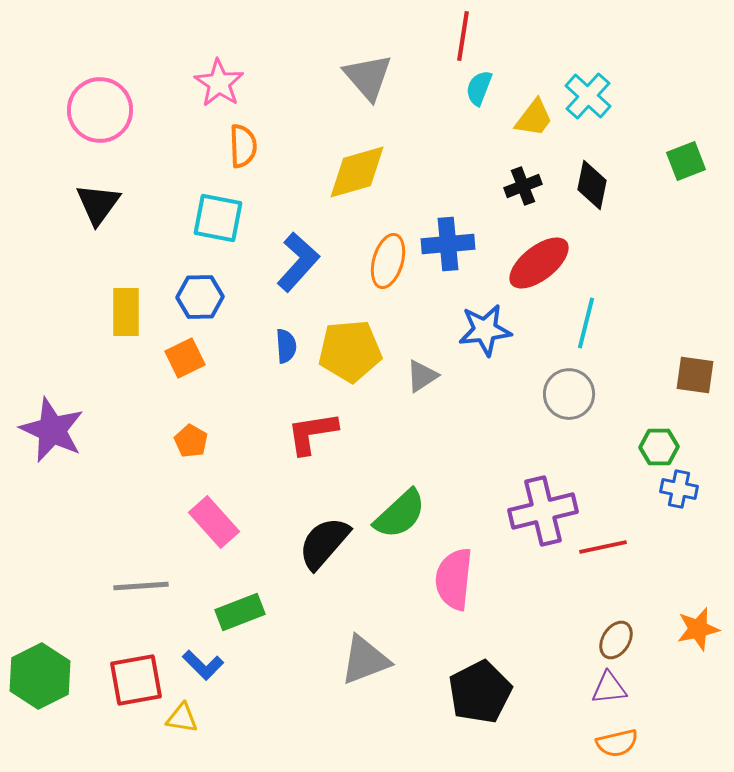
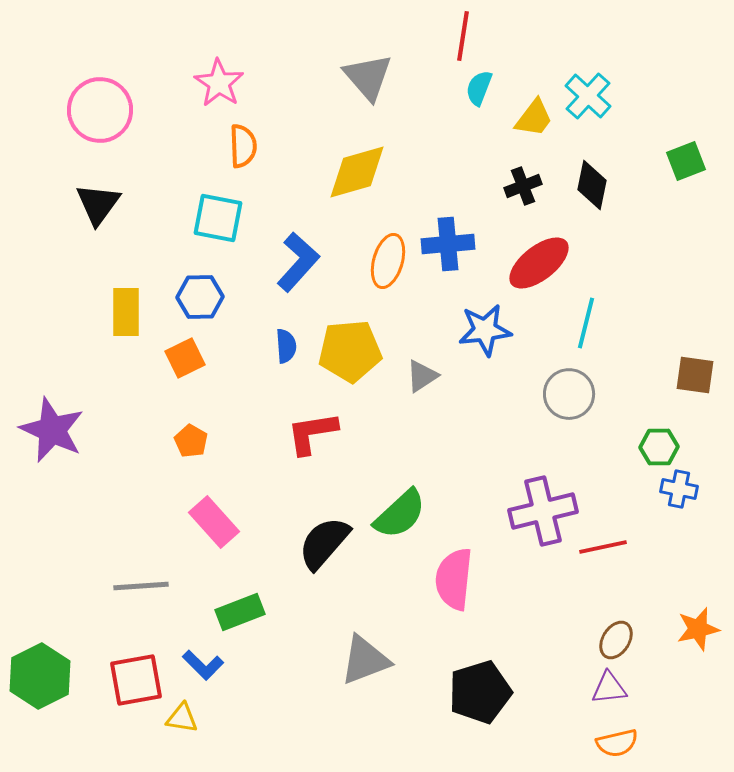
black pentagon at (480, 692): rotated 10 degrees clockwise
